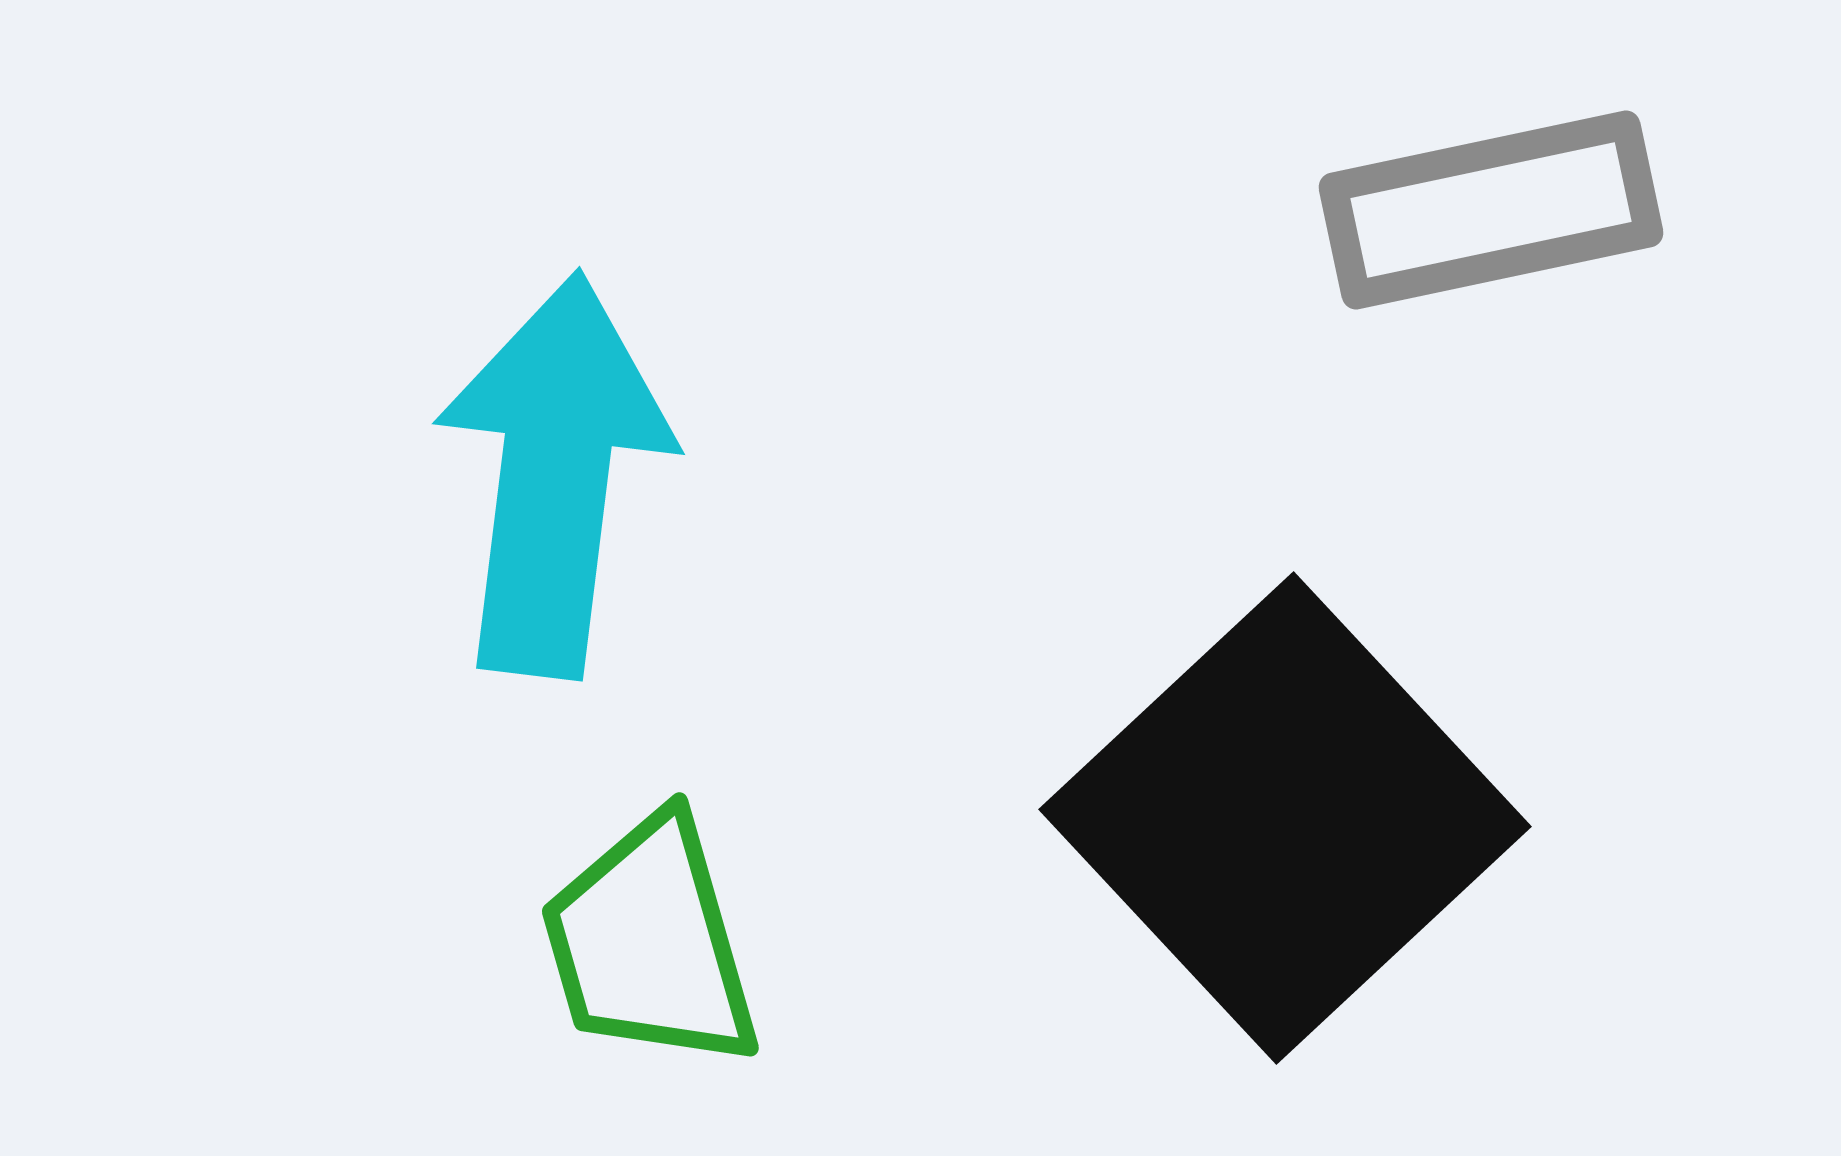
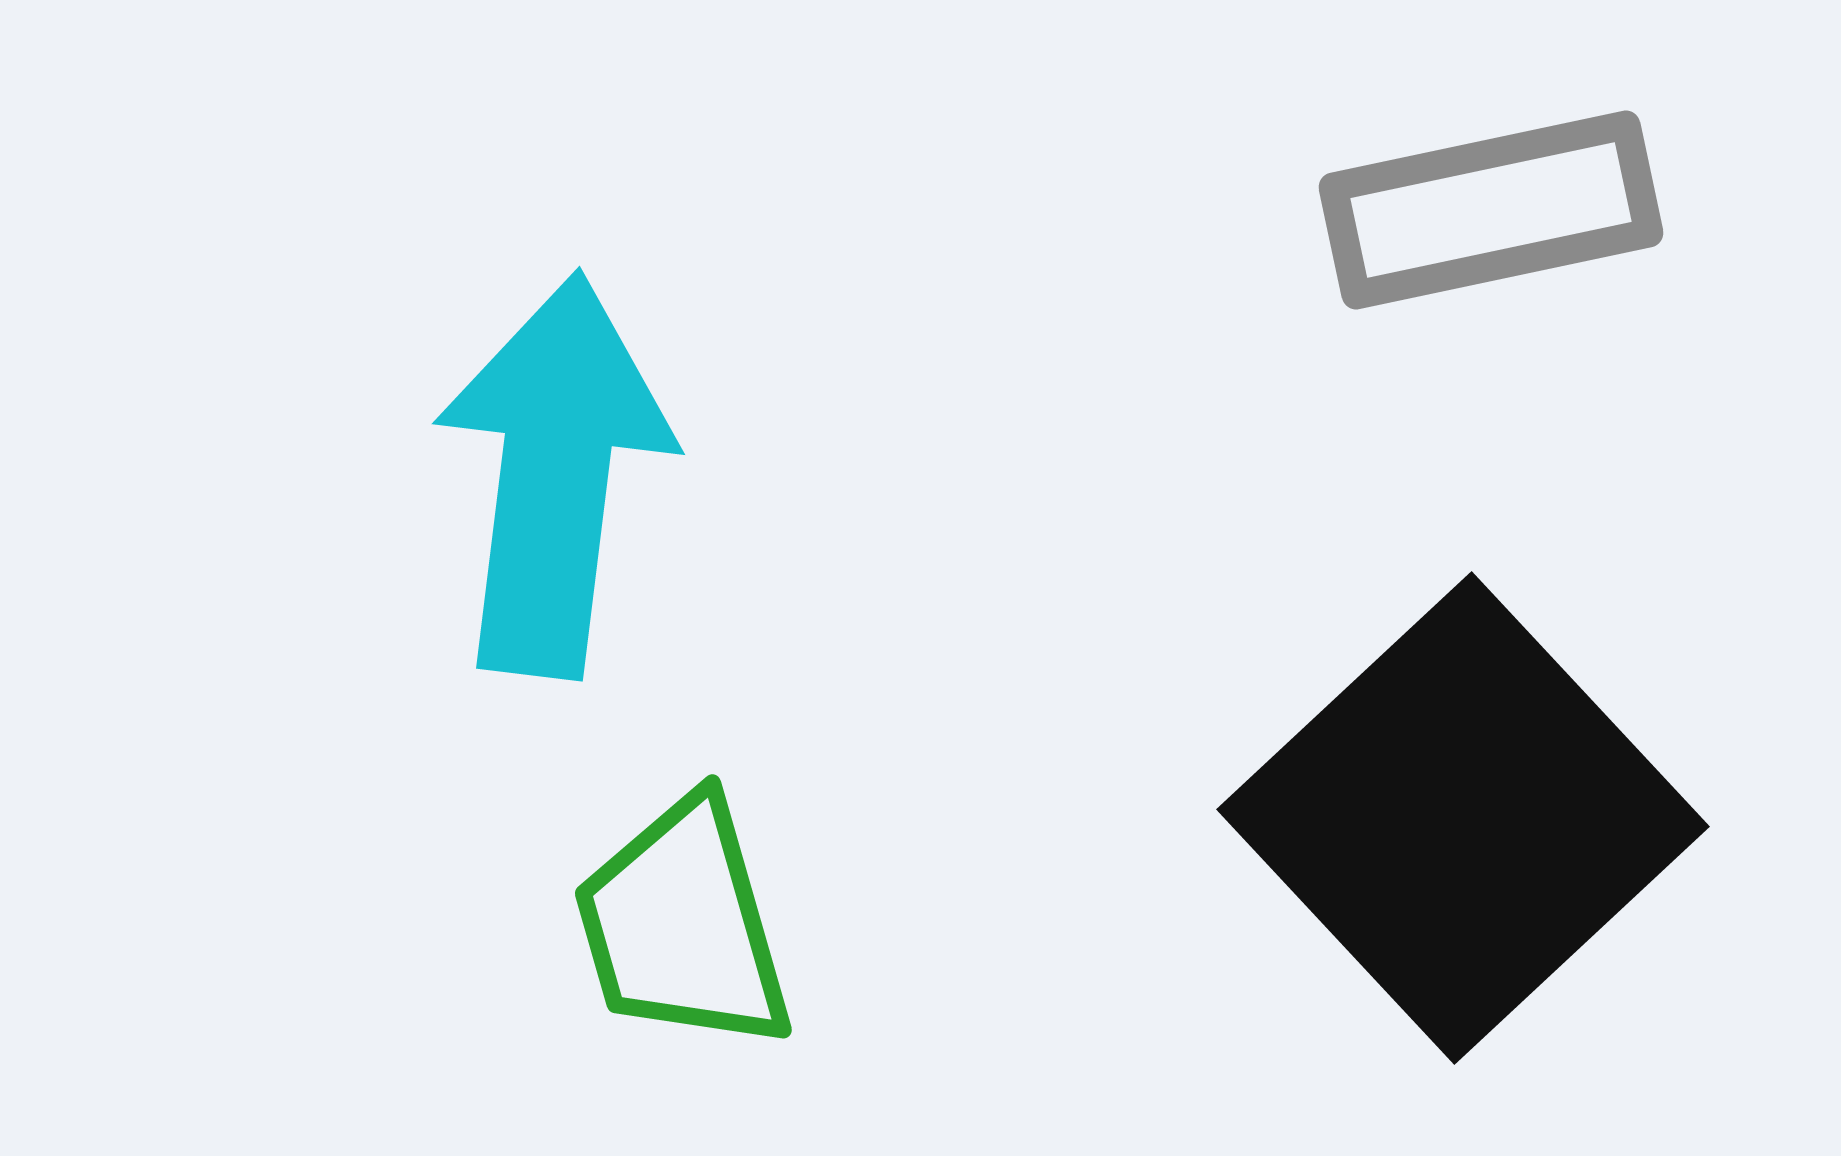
black square: moved 178 px right
green trapezoid: moved 33 px right, 18 px up
